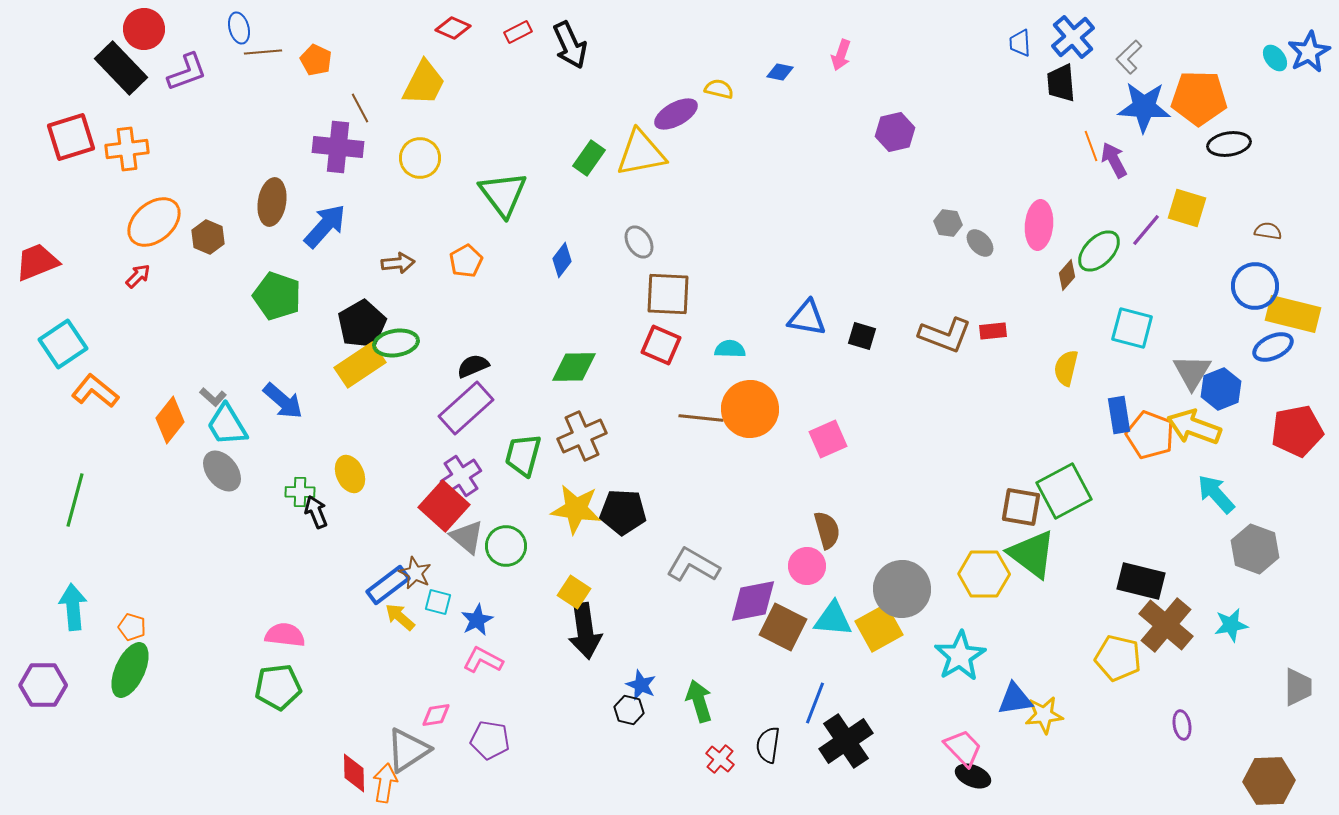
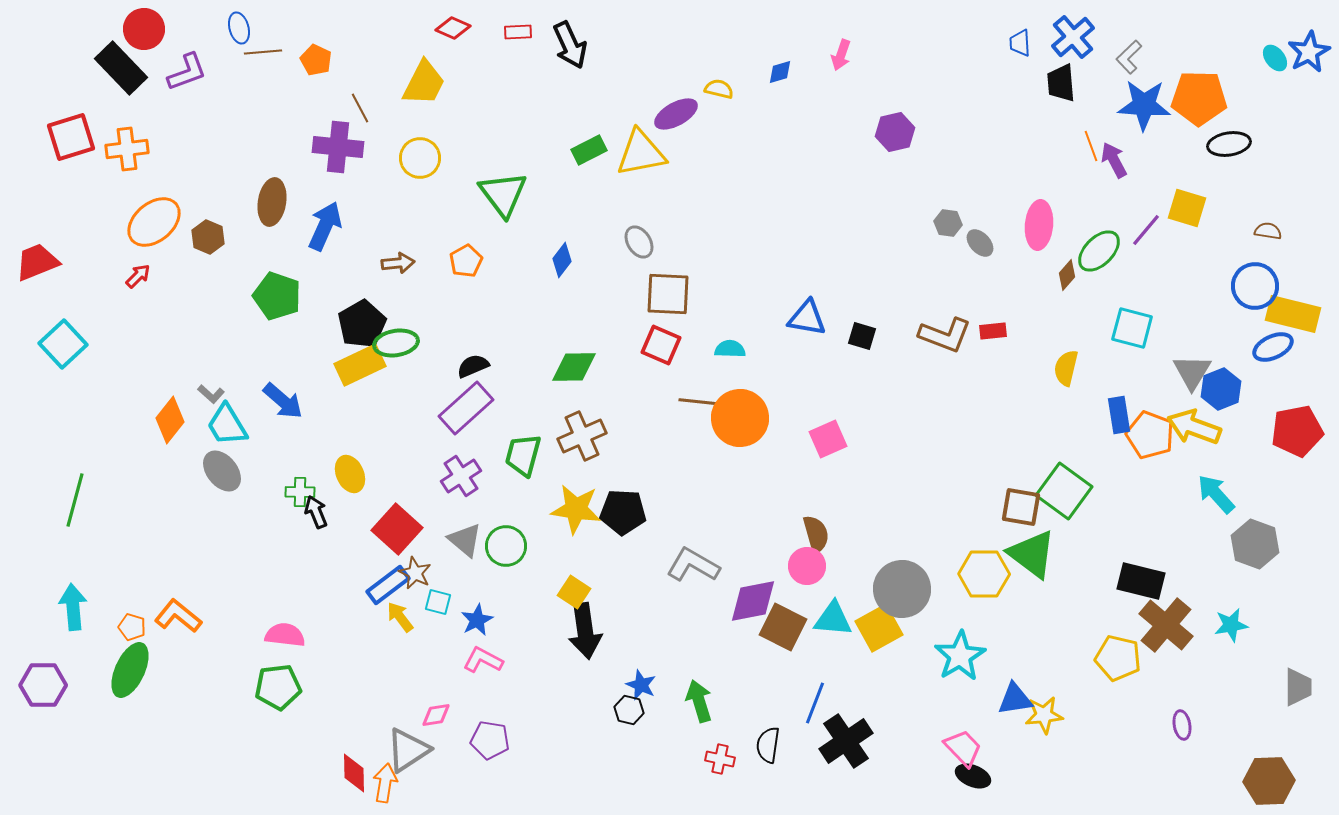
red rectangle at (518, 32): rotated 24 degrees clockwise
blue diamond at (780, 72): rotated 28 degrees counterclockwise
blue star at (1144, 107): moved 2 px up
green rectangle at (589, 158): moved 8 px up; rotated 28 degrees clockwise
blue arrow at (325, 226): rotated 18 degrees counterclockwise
cyan square at (63, 344): rotated 9 degrees counterclockwise
yellow rectangle at (360, 365): rotated 9 degrees clockwise
orange L-shape at (95, 391): moved 83 px right, 225 px down
gray L-shape at (213, 397): moved 2 px left, 3 px up
orange circle at (750, 409): moved 10 px left, 9 px down
brown line at (701, 418): moved 16 px up
green square at (1064, 491): rotated 26 degrees counterclockwise
red square at (444, 506): moved 47 px left, 23 px down
brown semicircle at (827, 530): moved 11 px left, 4 px down
gray triangle at (467, 537): moved 2 px left, 3 px down
gray hexagon at (1255, 549): moved 5 px up
yellow arrow at (400, 617): rotated 12 degrees clockwise
red cross at (720, 759): rotated 28 degrees counterclockwise
